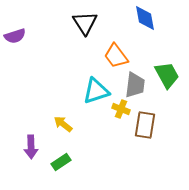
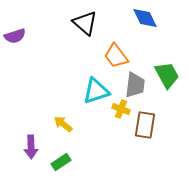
blue diamond: rotated 16 degrees counterclockwise
black triangle: rotated 16 degrees counterclockwise
